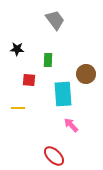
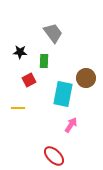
gray trapezoid: moved 2 px left, 13 px down
black star: moved 3 px right, 3 px down
green rectangle: moved 4 px left, 1 px down
brown circle: moved 4 px down
red square: rotated 32 degrees counterclockwise
cyan rectangle: rotated 15 degrees clockwise
pink arrow: rotated 77 degrees clockwise
